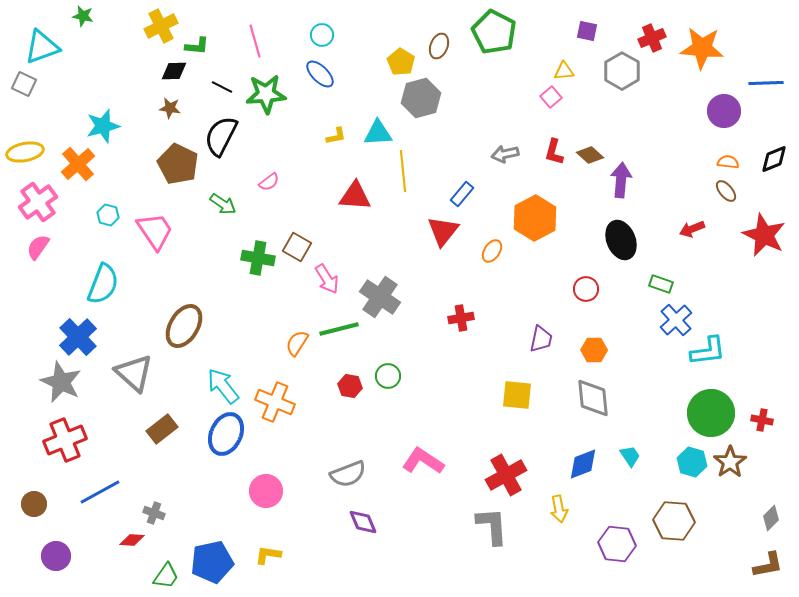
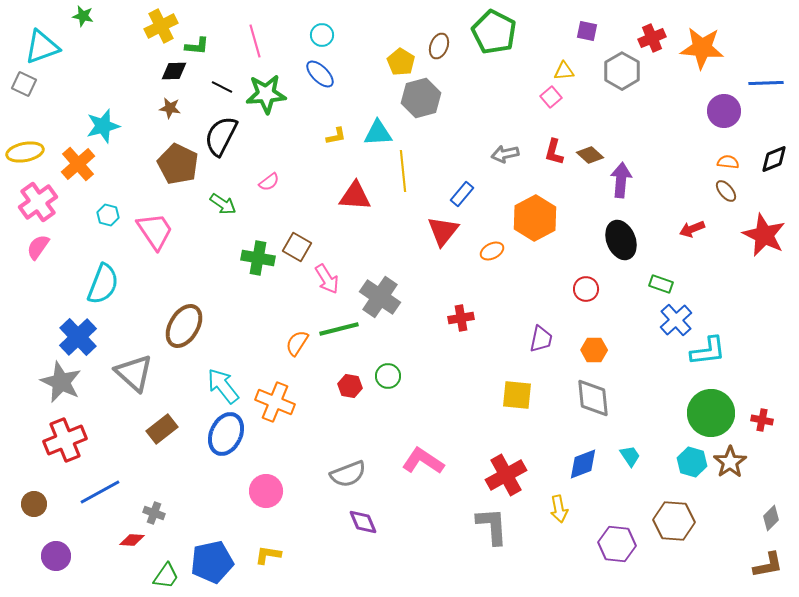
orange ellipse at (492, 251): rotated 30 degrees clockwise
